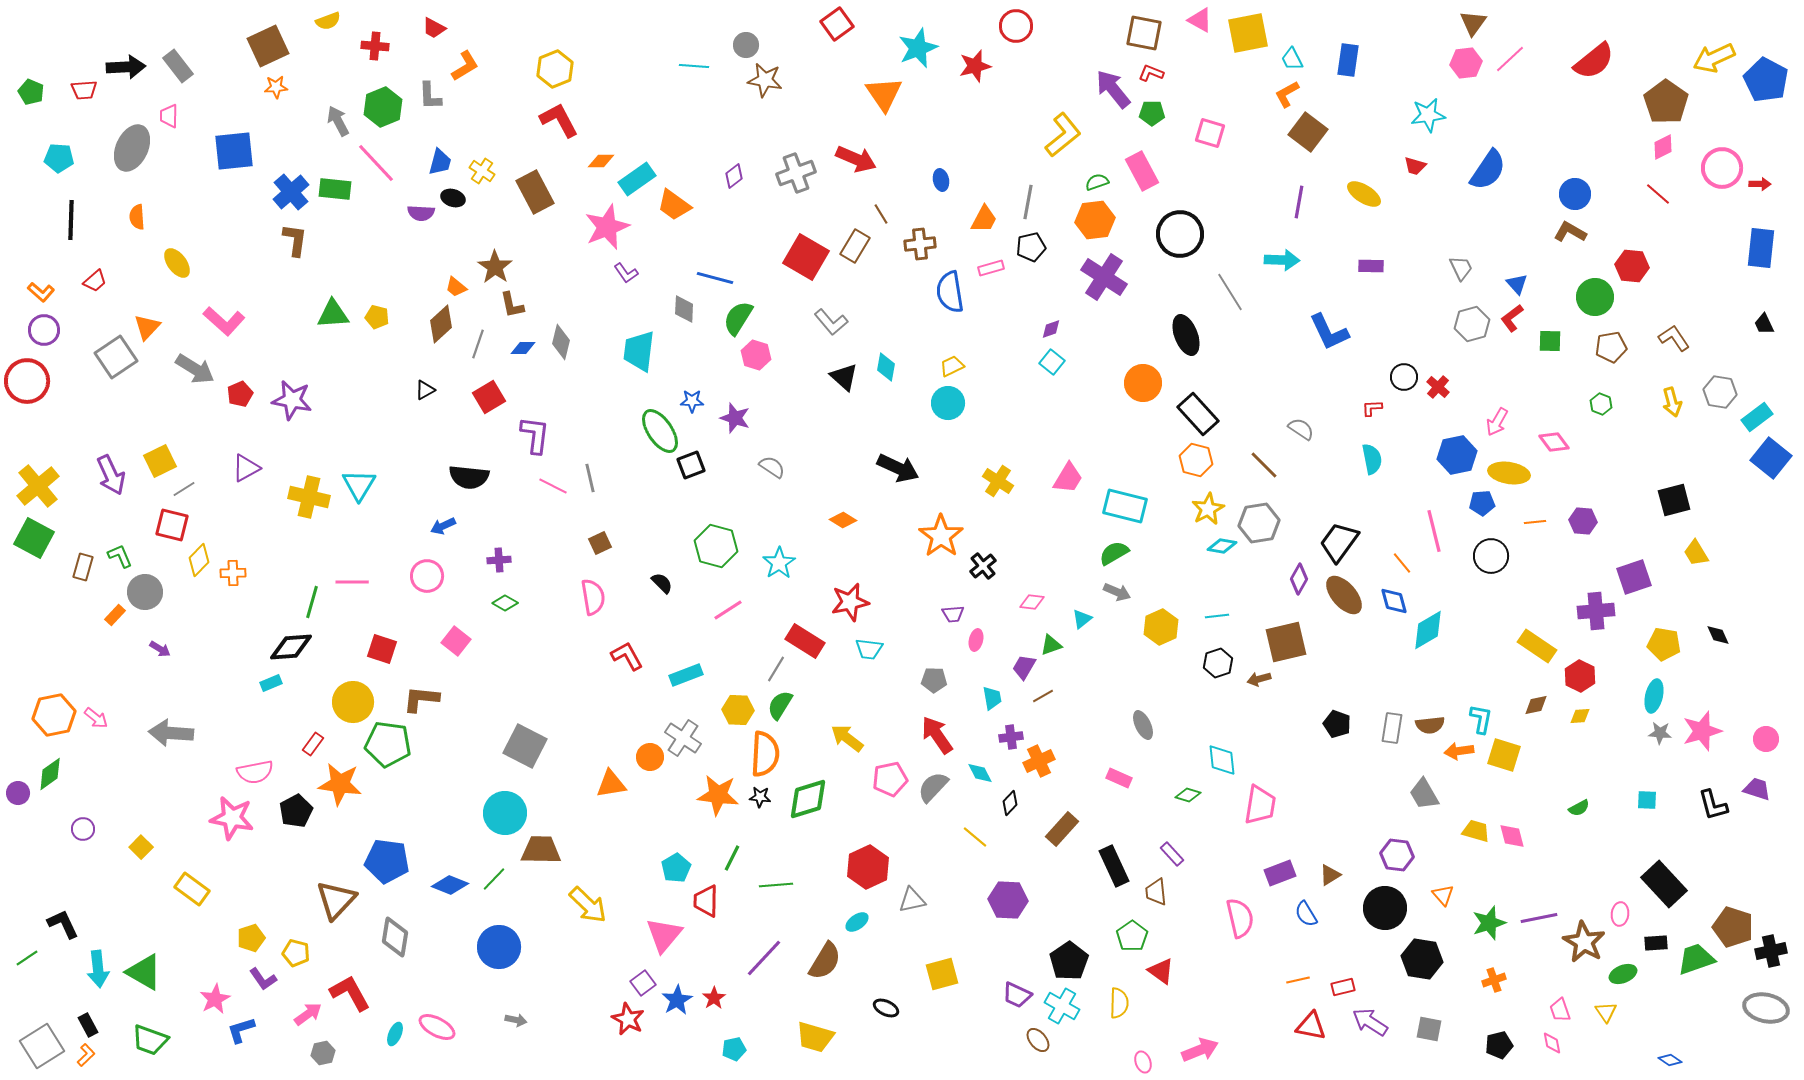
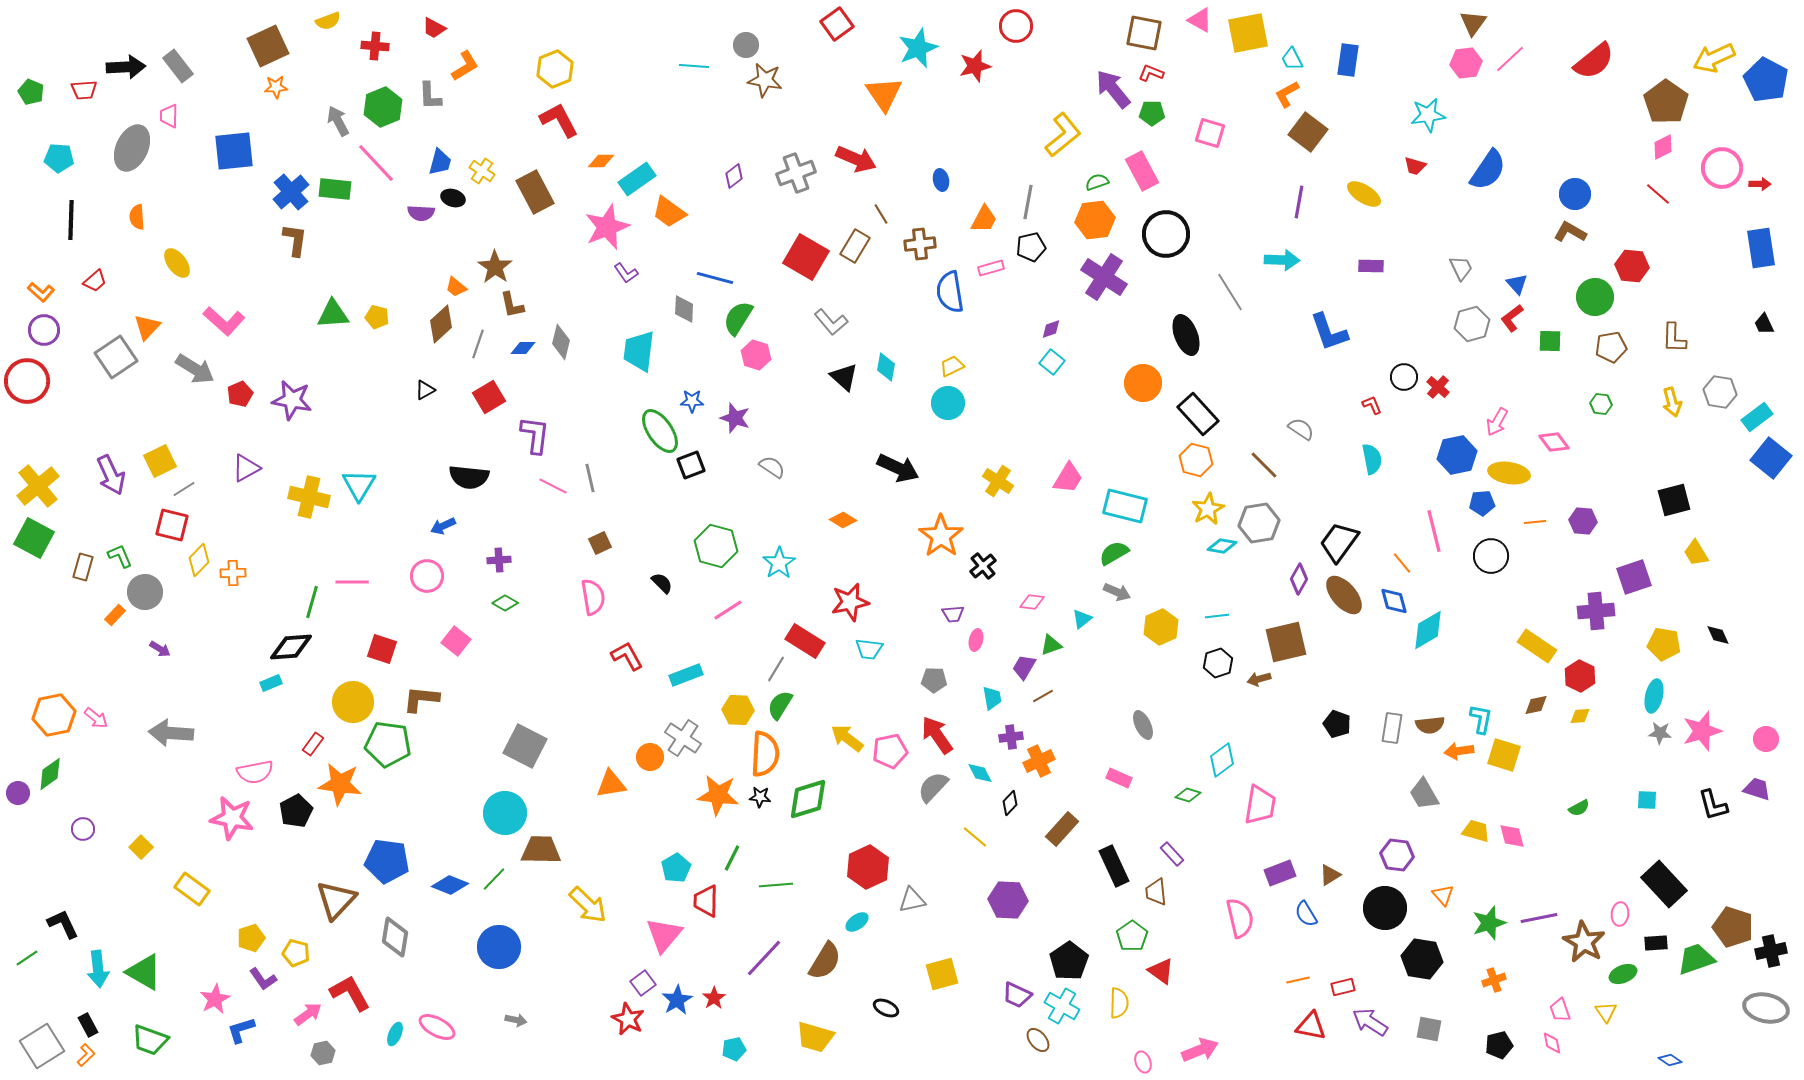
orange trapezoid at (674, 205): moved 5 px left, 7 px down
black circle at (1180, 234): moved 14 px left
blue rectangle at (1761, 248): rotated 15 degrees counterclockwise
blue L-shape at (1329, 332): rotated 6 degrees clockwise
brown L-shape at (1674, 338): rotated 144 degrees counterclockwise
green hexagon at (1601, 404): rotated 15 degrees counterclockwise
red L-shape at (1372, 408): moved 3 px up; rotated 70 degrees clockwise
cyan diamond at (1222, 760): rotated 60 degrees clockwise
pink pentagon at (890, 779): moved 28 px up
